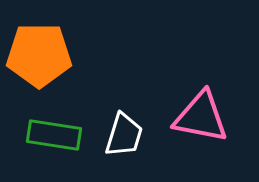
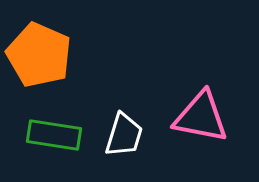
orange pentagon: rotated 24 degrees clockwise
